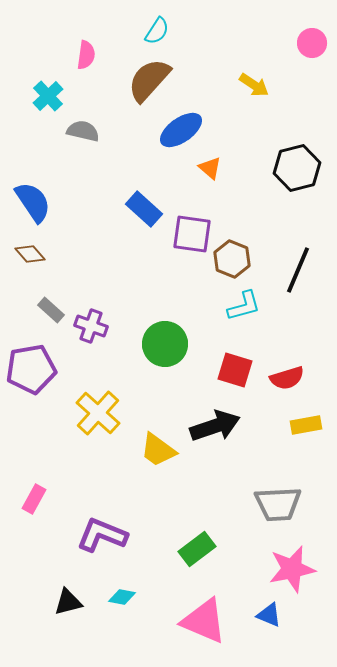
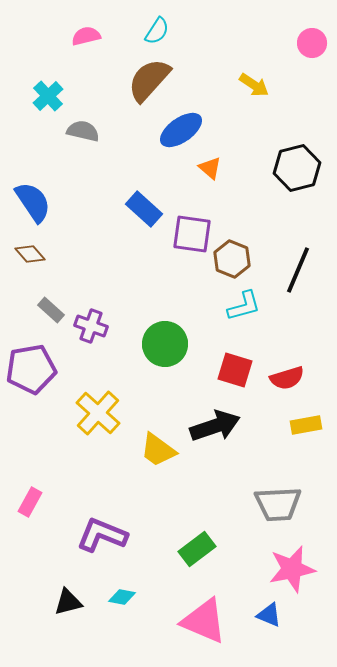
pink semicircle: moved 19 px up; rotated 112 degrees counterclockwise
pink rectangle: moved 4 px left, 3 px down
